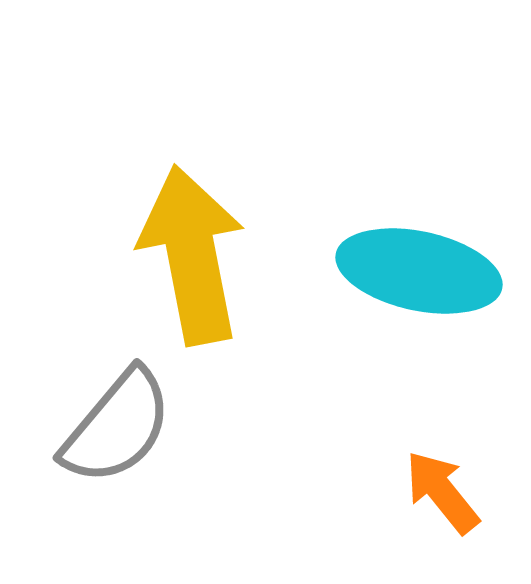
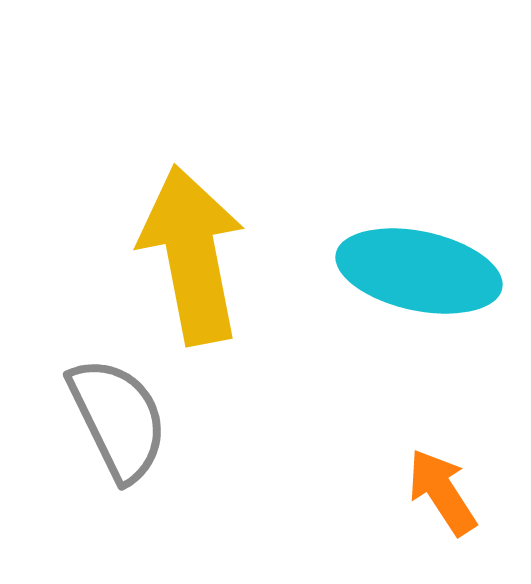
gray semicircle: moved 1 px right, 8 px up; rotated 66 degrees counterclockwise
orange arrow: rotated 6 degrees clockwise
